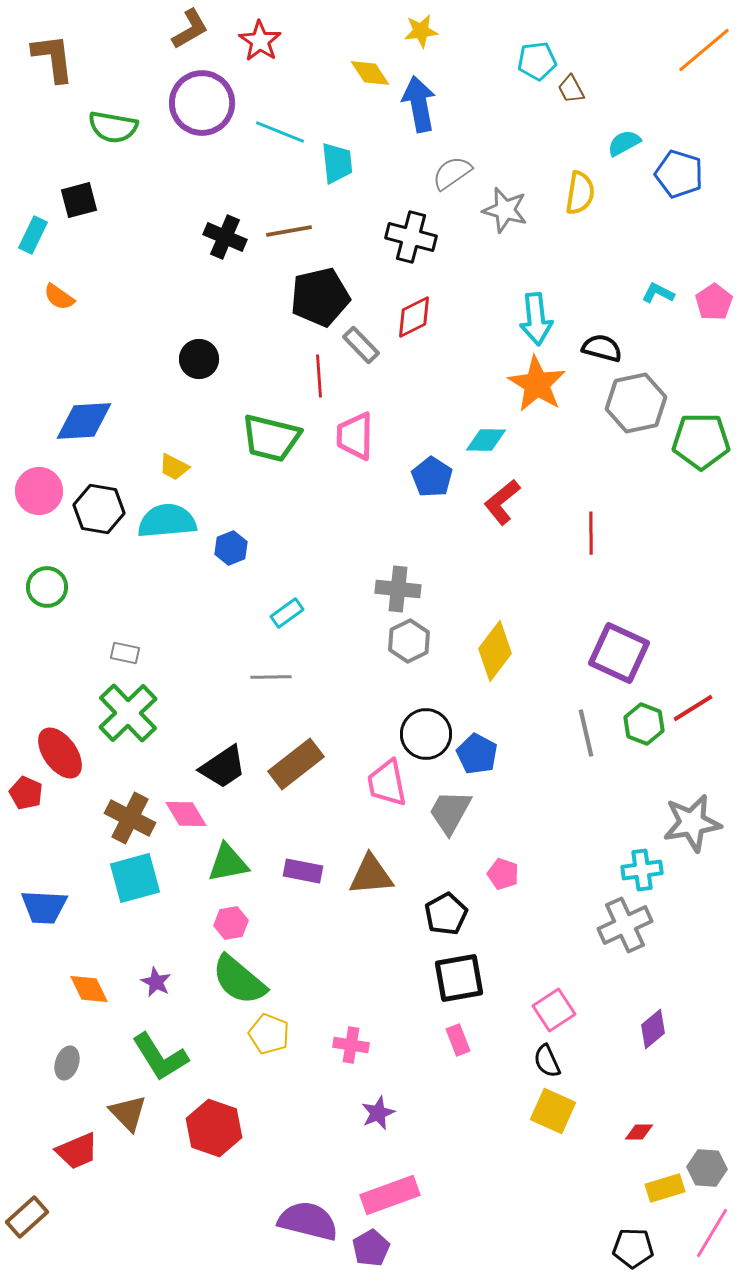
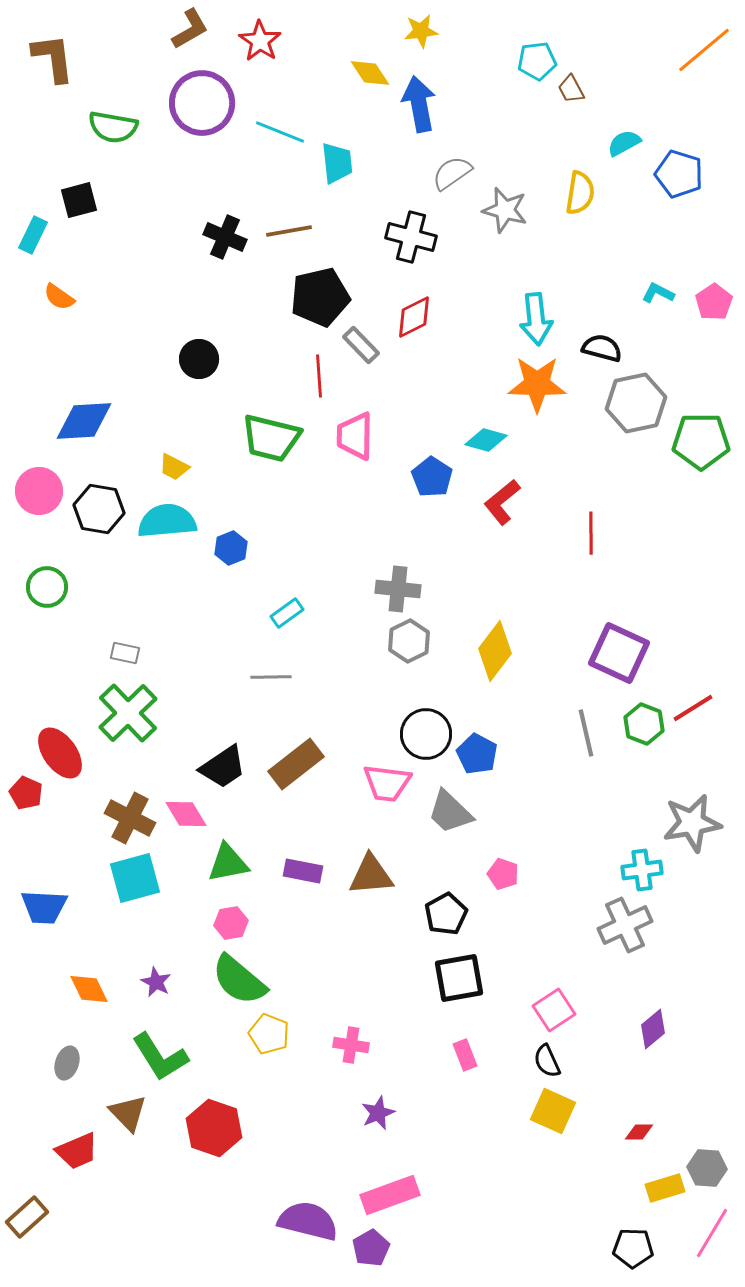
orange star at (537, 384): rotated 30 degrees counterclockwise
cyan diamond at (486, 440): rotated 15 degrees clockwise
pink trapezoid at (387, 783): rotated 72 degrees counterclockwise
gray trapezoid at (450, 812): rotated 75 degrees counterclockwise
pink rectangle at (458, 1040): moved 7 px right, 15 px down
